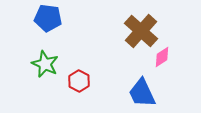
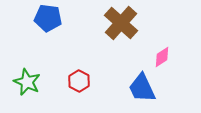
brown cross: moved 20 px left, 8 px up
green star: moved 18 px left, 18 px down
blue trapezoid: moved 5 px up
